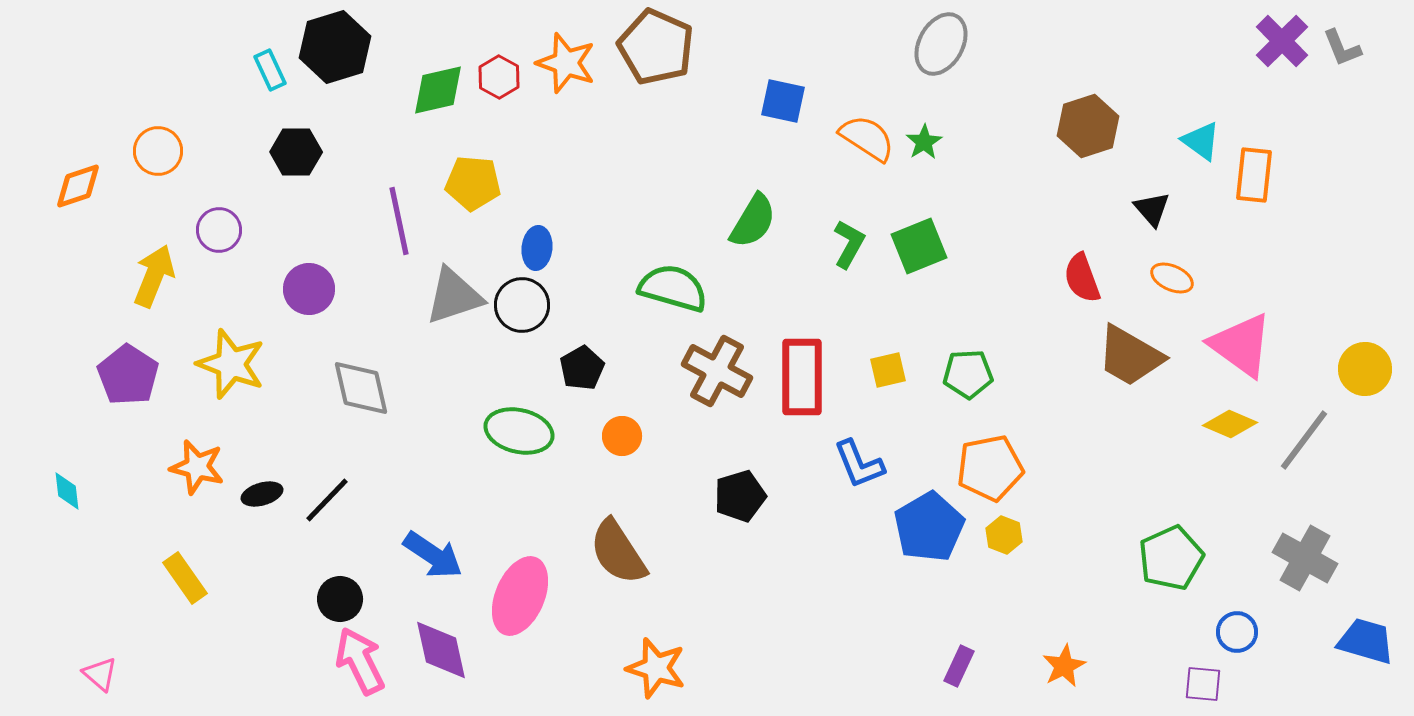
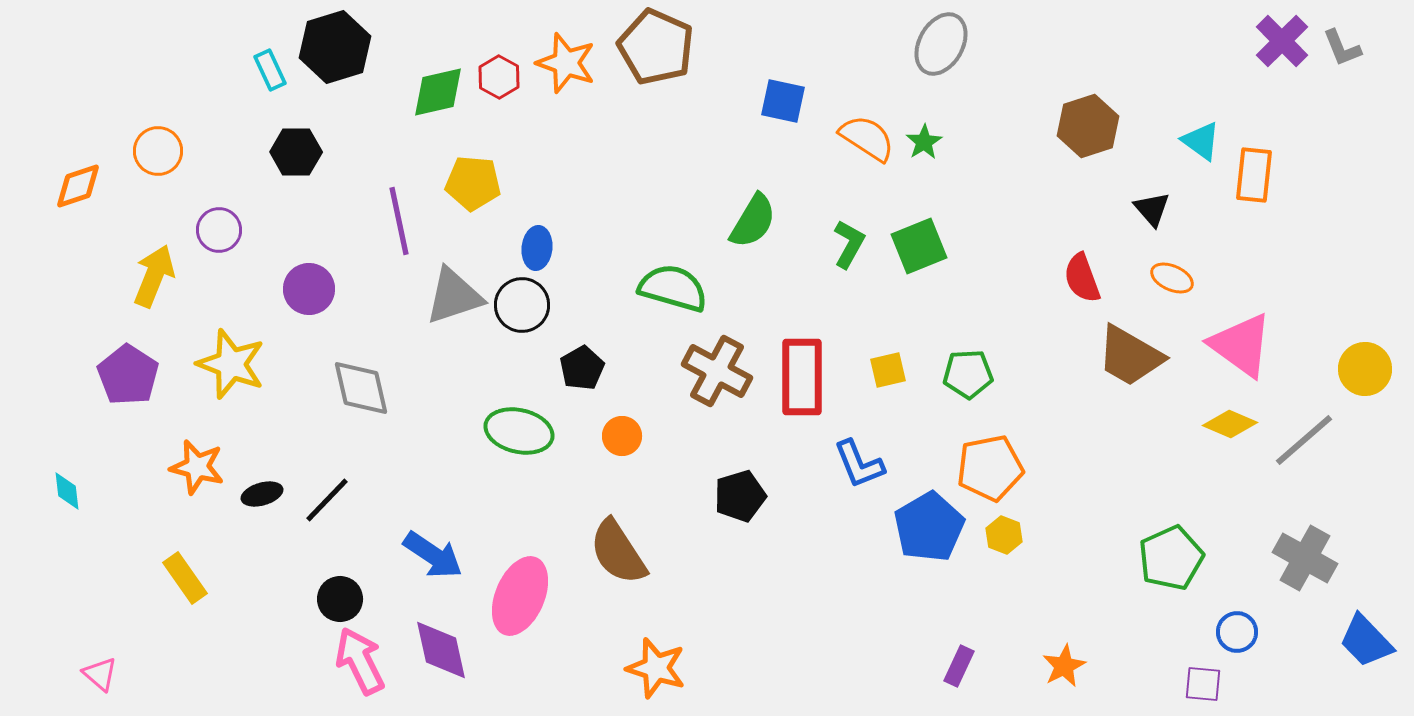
green diamond at (438, 90): moved 2 px down
gray line at (1304, 440): rotated 12 degrees clockwise
blue trapezoid at (1366, 641): rotated 150 degrees counterclockwise
